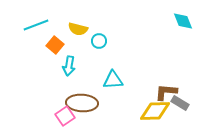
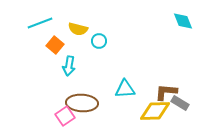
cyan line: moved 4 px right, 2 px up
cyan triangle: moved 12 px right, 9 px down
